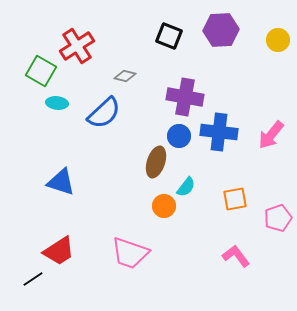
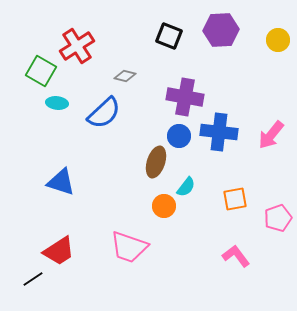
pink trapezoid: moved 1 px left, 6 px up
